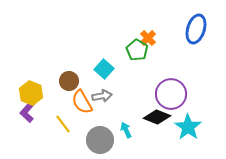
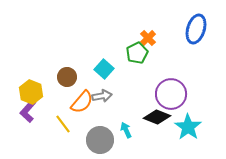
green pentagon: moved 3 px down; rotated 15 degrees clockwise
brown circle: moved 2 px left, 4 px up
yellow hexagon: moved 1 px up
orange semicircle: rotated 110 degrees counterclockwise
